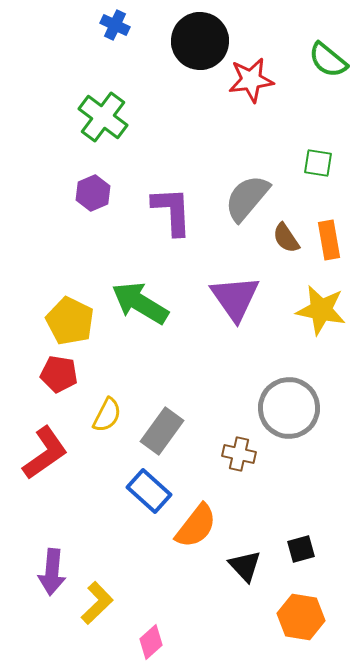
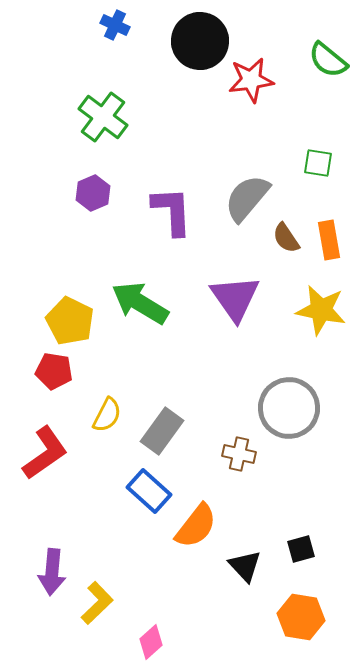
red pentagon: moved 5 px left, 3 px up
